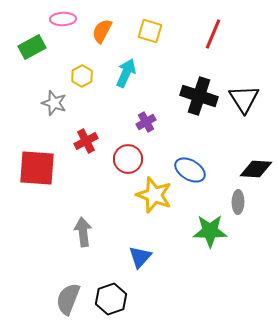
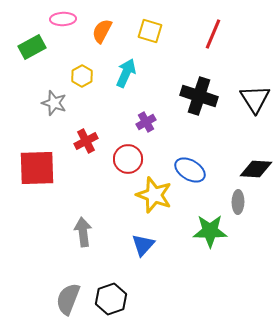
black triangle: moved 11 px right
red square: rotated 6 degrees counterclockwise
blue triangle: moved 3 px right, 12 px up
